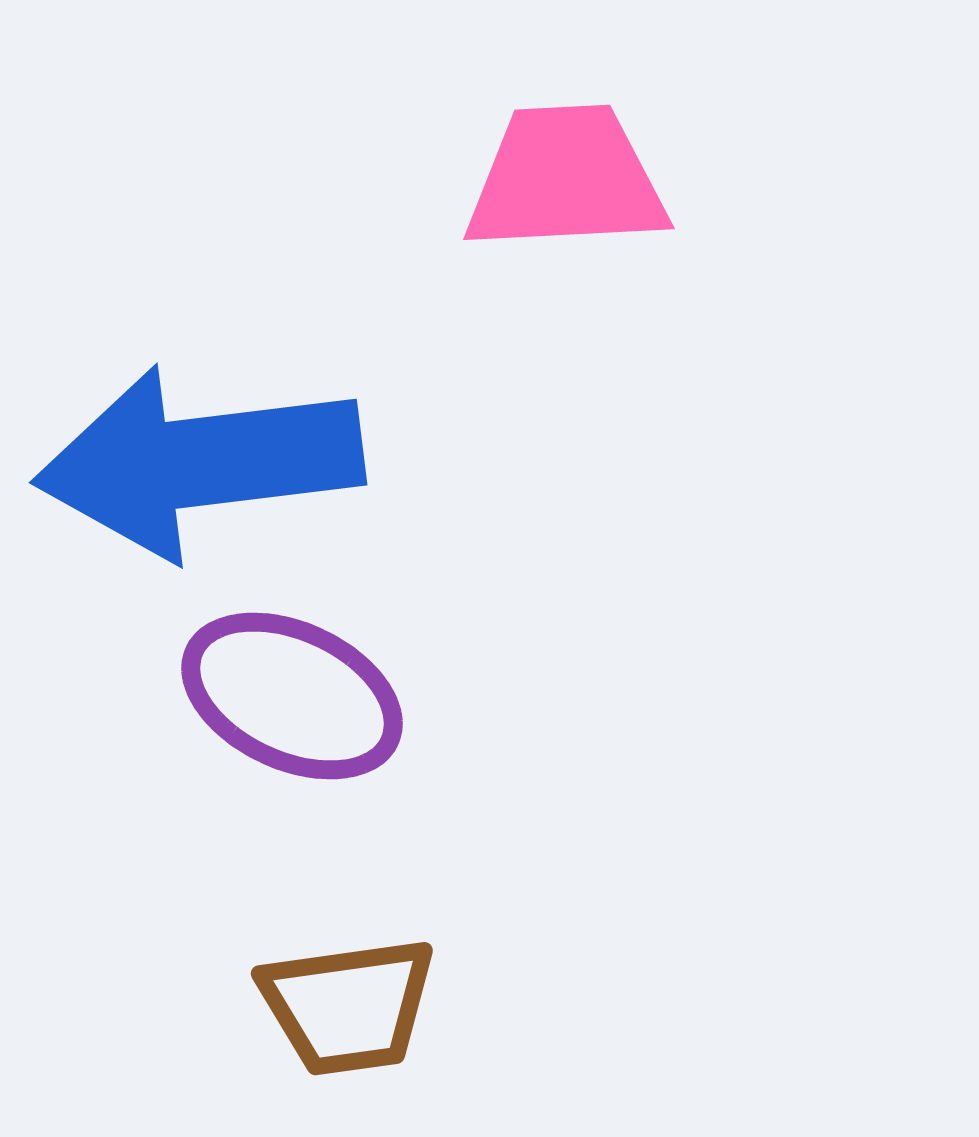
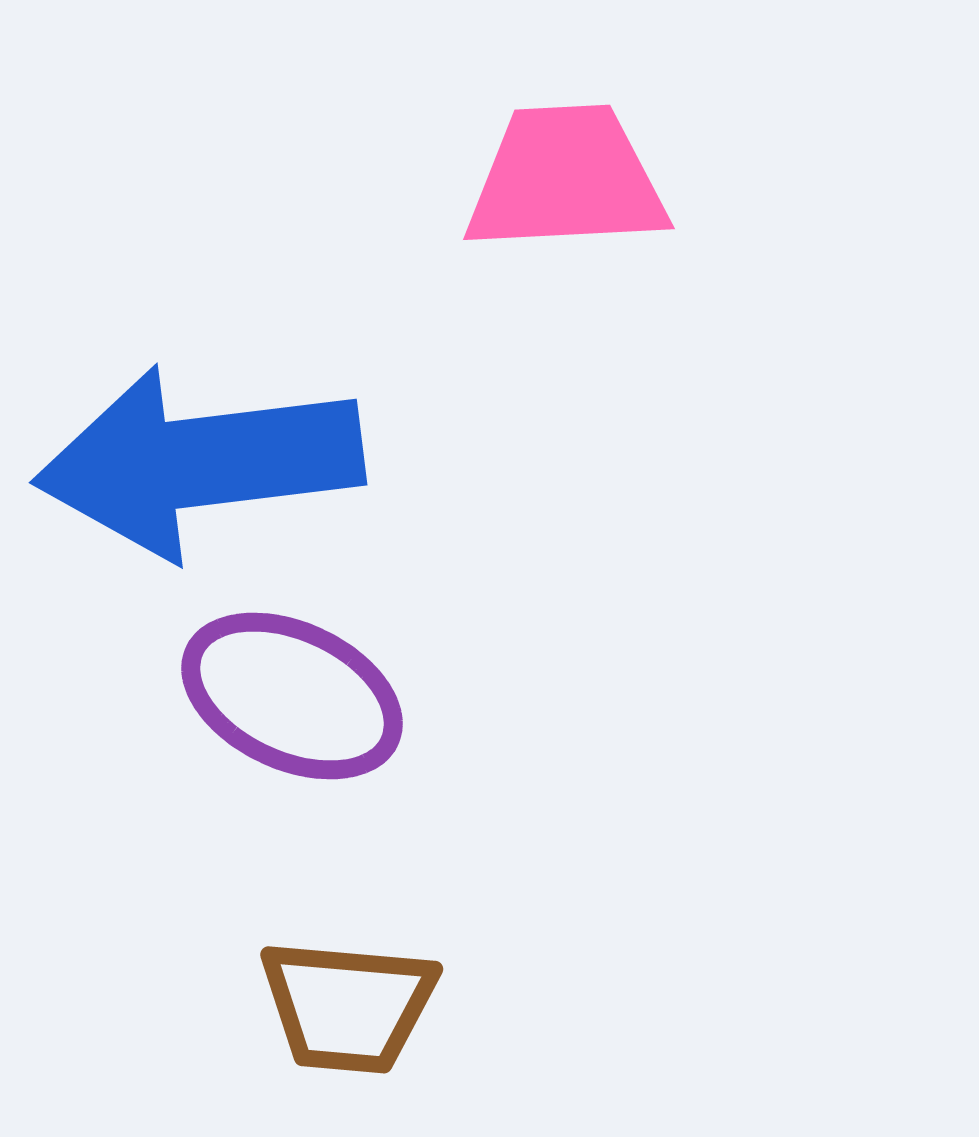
brown trapezoid: rotated 13 degrees clockwise
